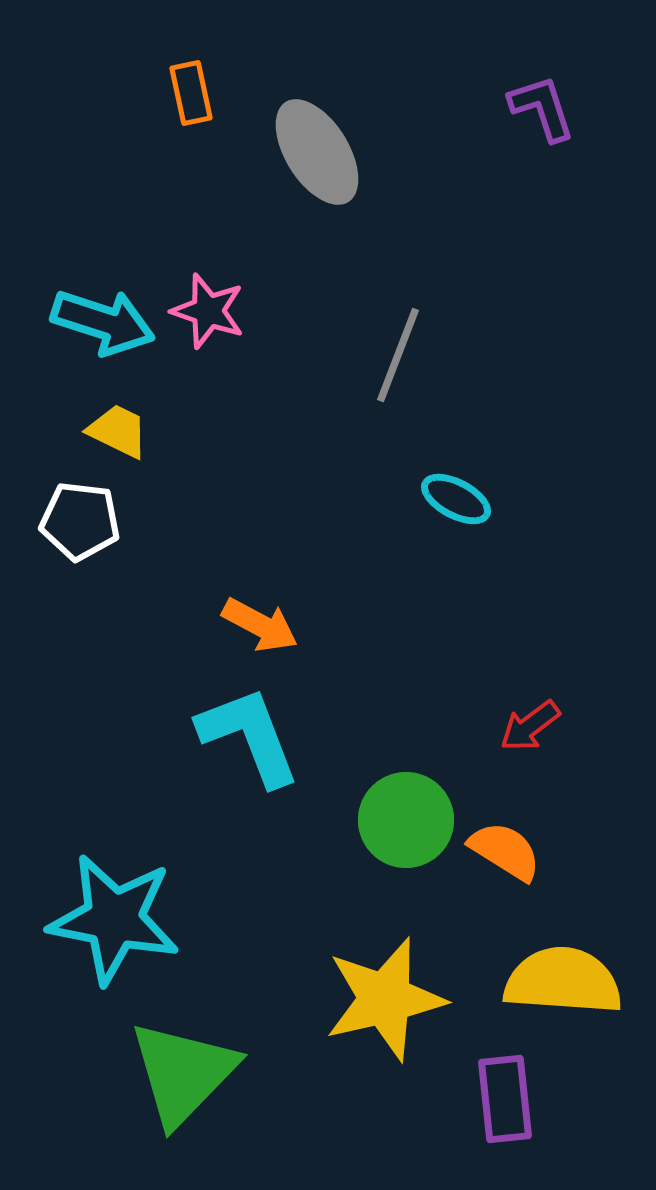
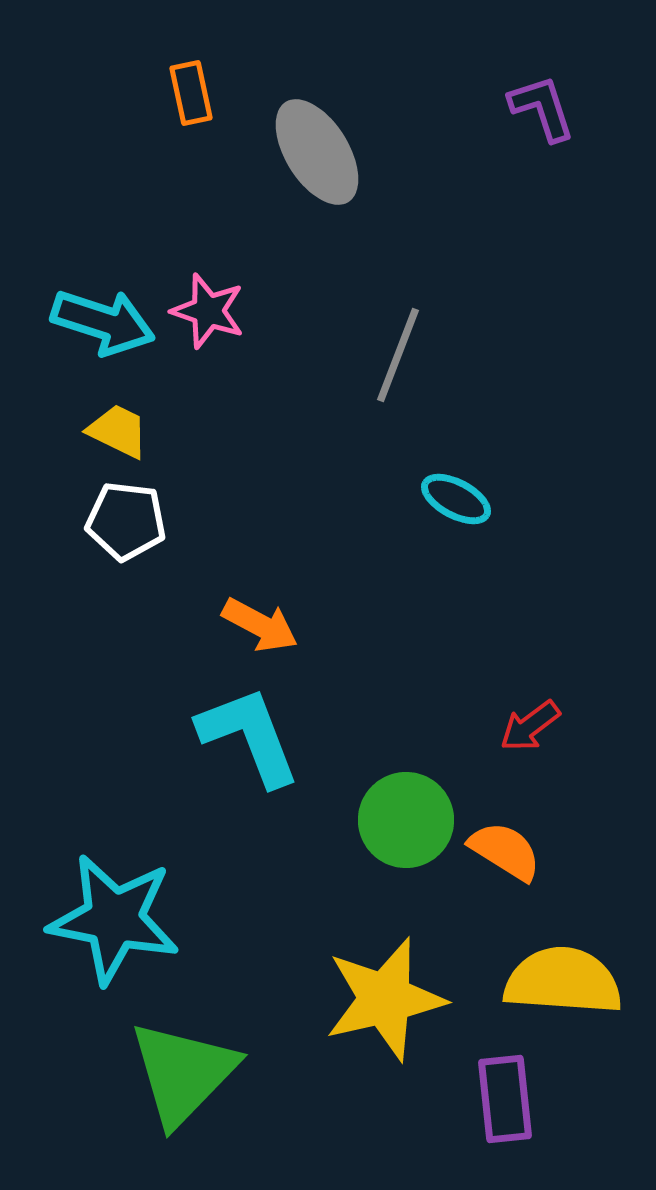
white pentagon: moved 46 px right
